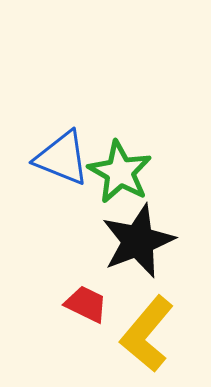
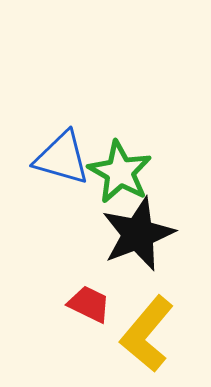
blue triangle: rotated 6 degrees counterclockwise
black star: moved 7 px up
red trapezoid: moved 3 px right
